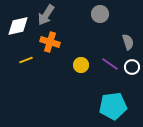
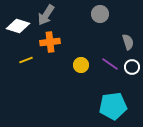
white diamond: rotated 30 degrees clockwise
orange cross: rotated 24 degrees counterclockwise
